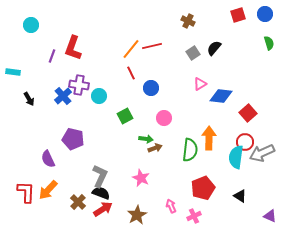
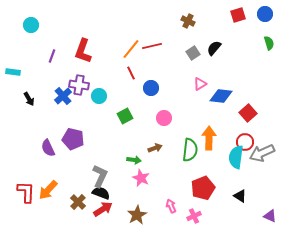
red L-shape at (73, 48): moved 10 px right, 3 px down
green arrow at (146, 139): moved 12 px left, 21 px down
purple semicircle at (48, 159): moved 11 px up
